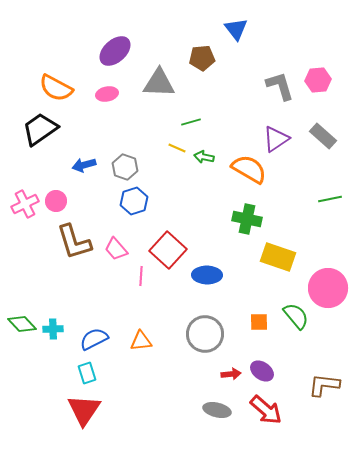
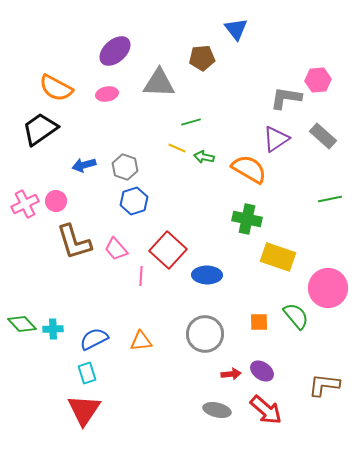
gray L-shape at (280, 86): moved 6 px right, 12 px down; rotated 64 degrees counterclockwise
